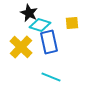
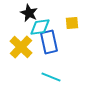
cyan diamond: moved 2 px down; rotated 25 degrees counterclockwise
